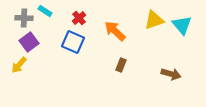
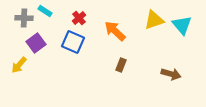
purple square: moved 7 px right, 1 px down
